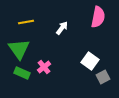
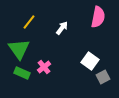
yellow line: moved 3 px right; rotated 42 degrees counterclockwise
